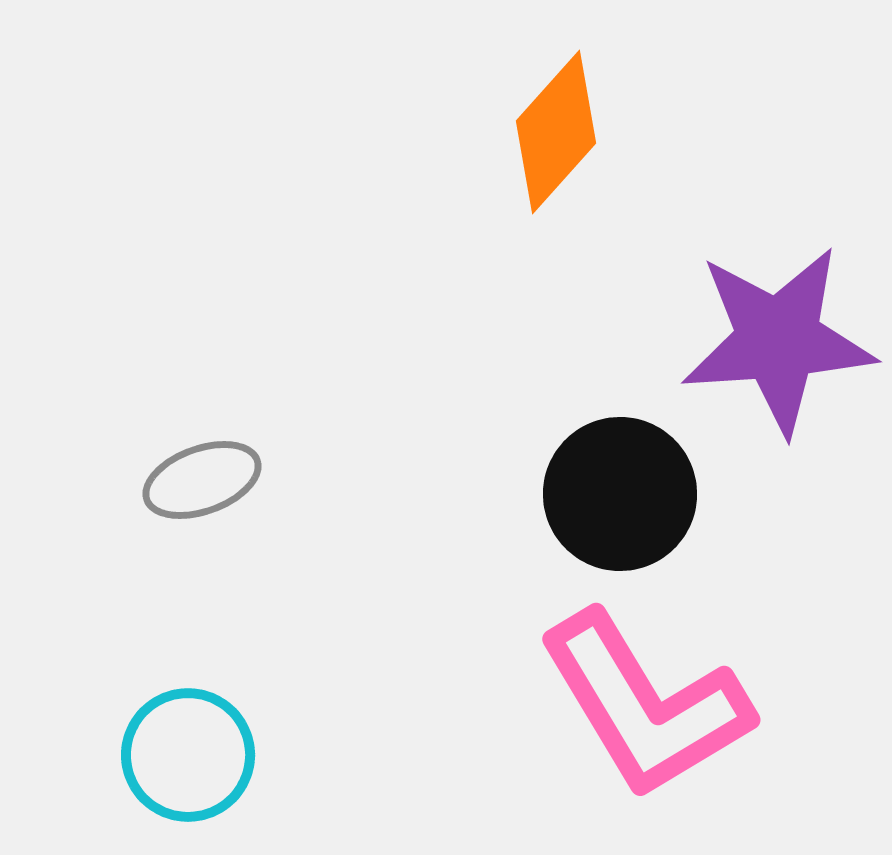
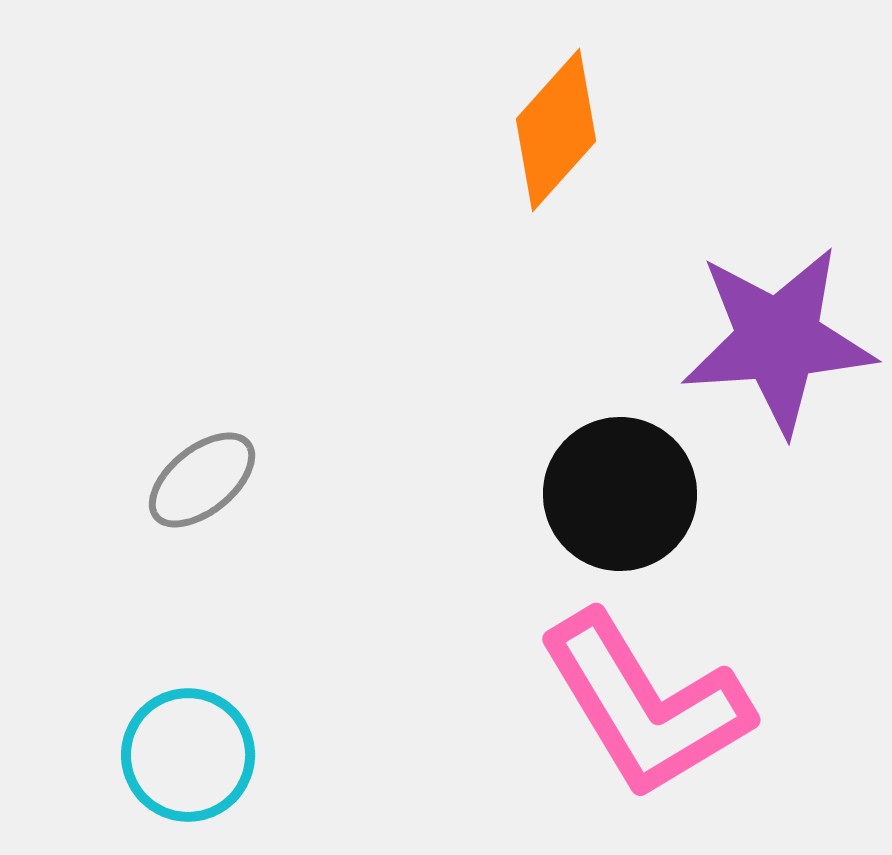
orange diamond: moved 2 px up
gray ellipse: rotated 19 degrees counterclockwise
